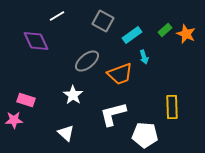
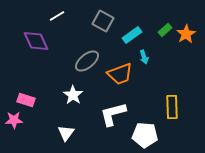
orange star: rotated 18 degrees clockwise
white triangle: rotated 24 degrees clockwise
